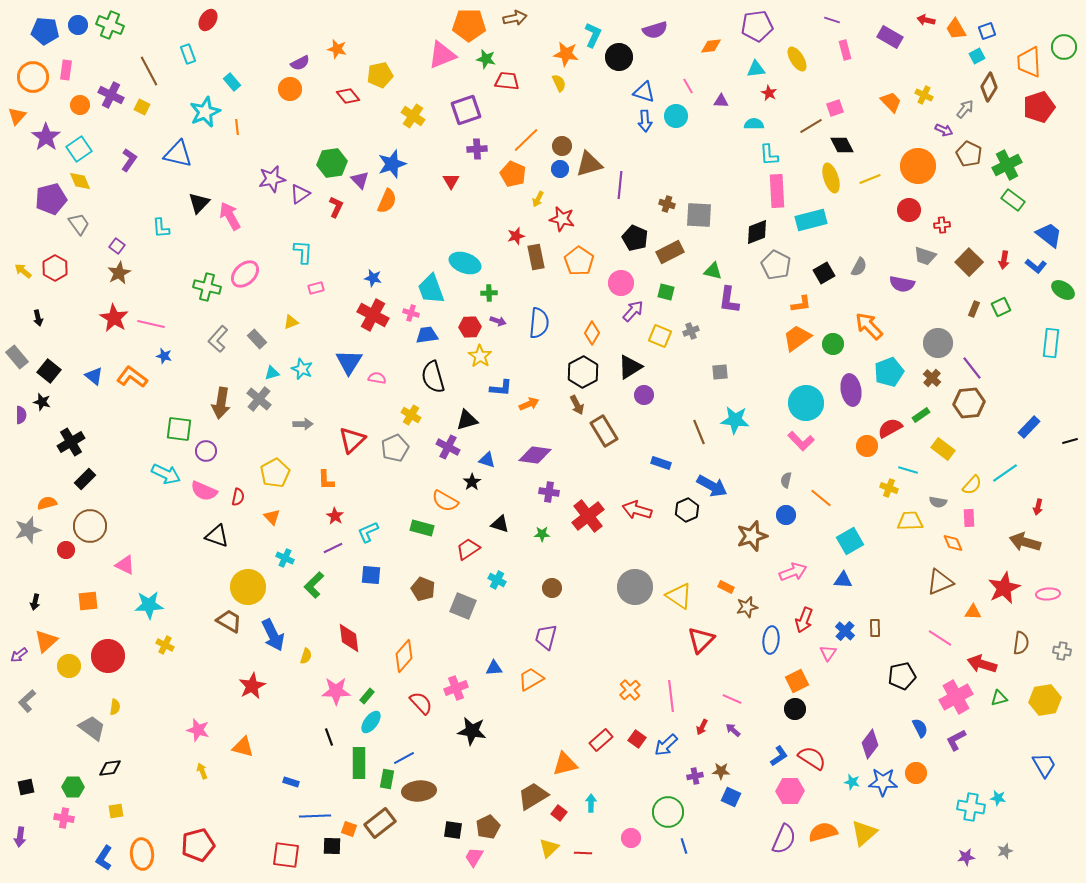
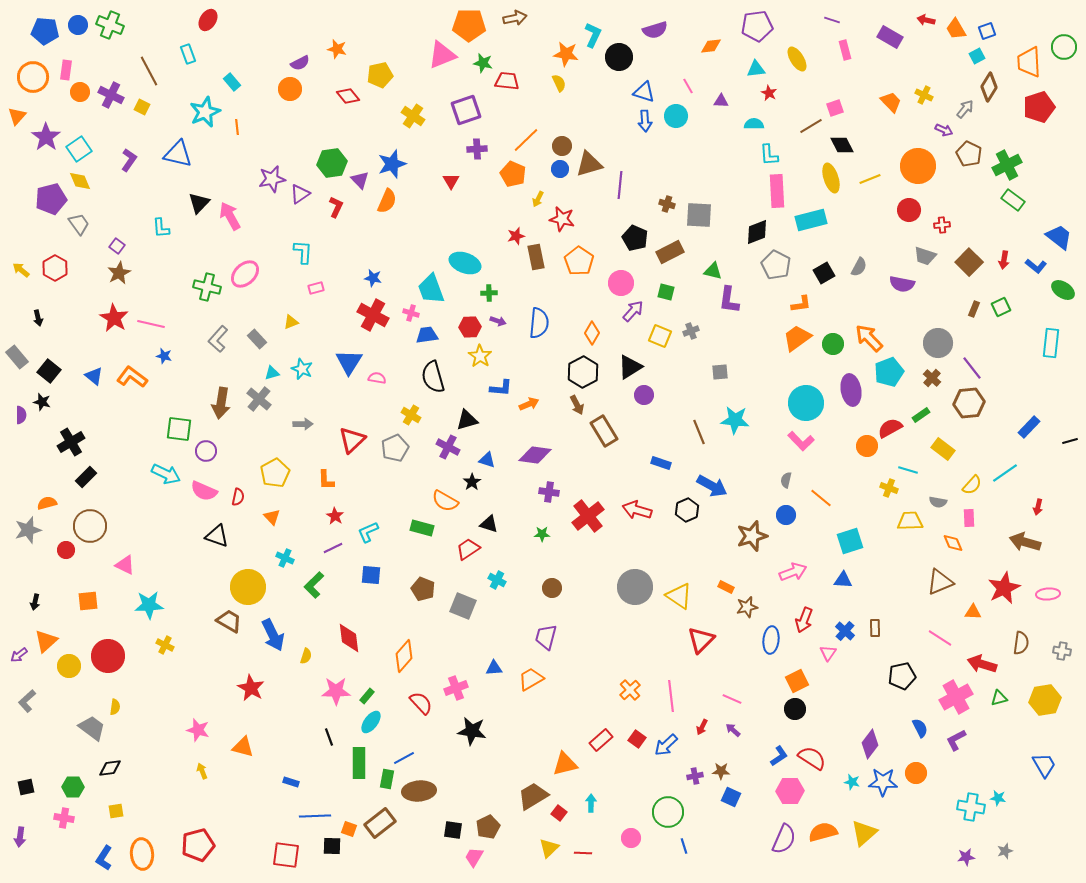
green star at (486, 59): moved 3 px left, 4 px down
orange circle at (80, 105): moved 13 px up
blue trapezoid at (1049, 235): moved 10 px right, 2 px down
yellow arrow at (23, 271): moved 2 px left, 1 px up
orange arrow at (869, 326): moved 12 px down
black rectangle at (85, 479): moved 1 px right, 2 px up
black triangle at (500, 524): moved 11 px left
cyan square at (850, 541): rotated 12 degrees clockwise
red star at (252, 686): moved 1 px left, 2 px down; rotated 16 degrees counterclockwise
